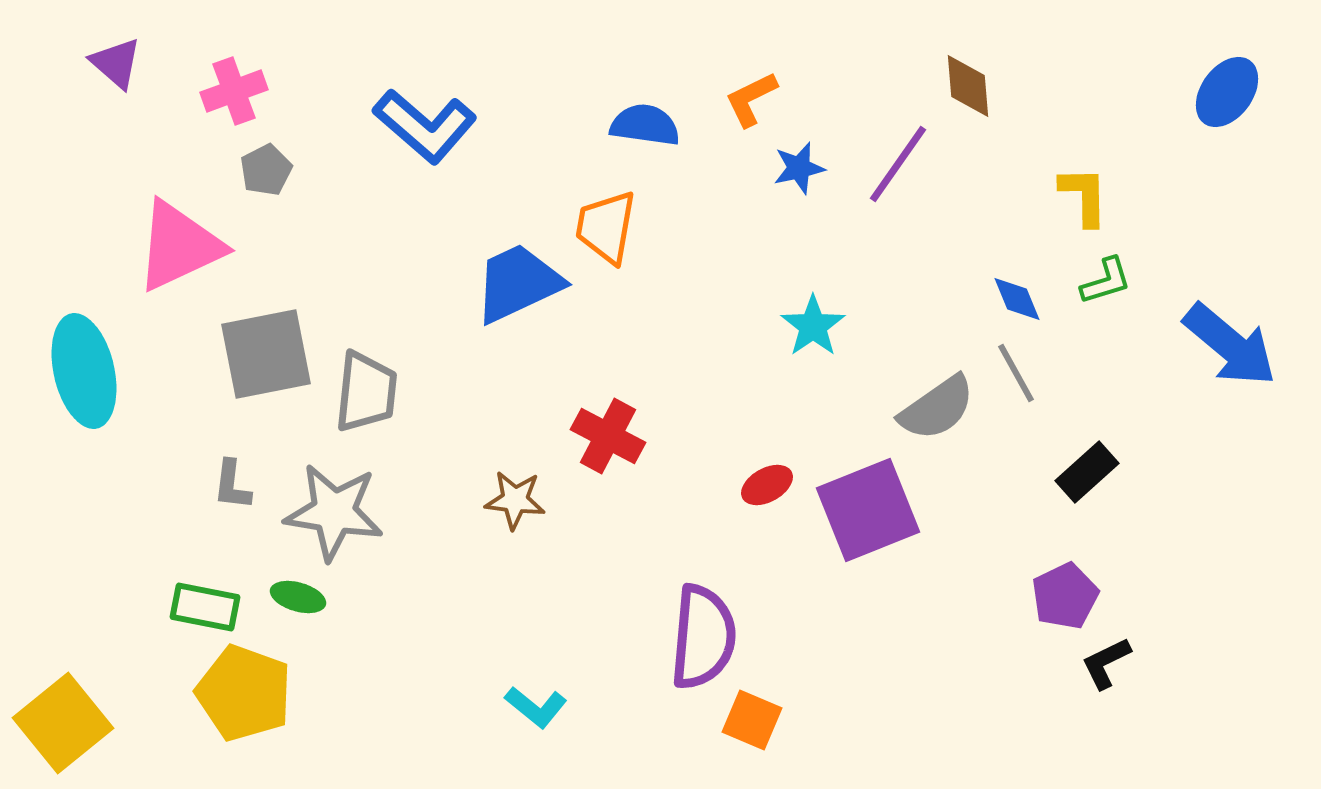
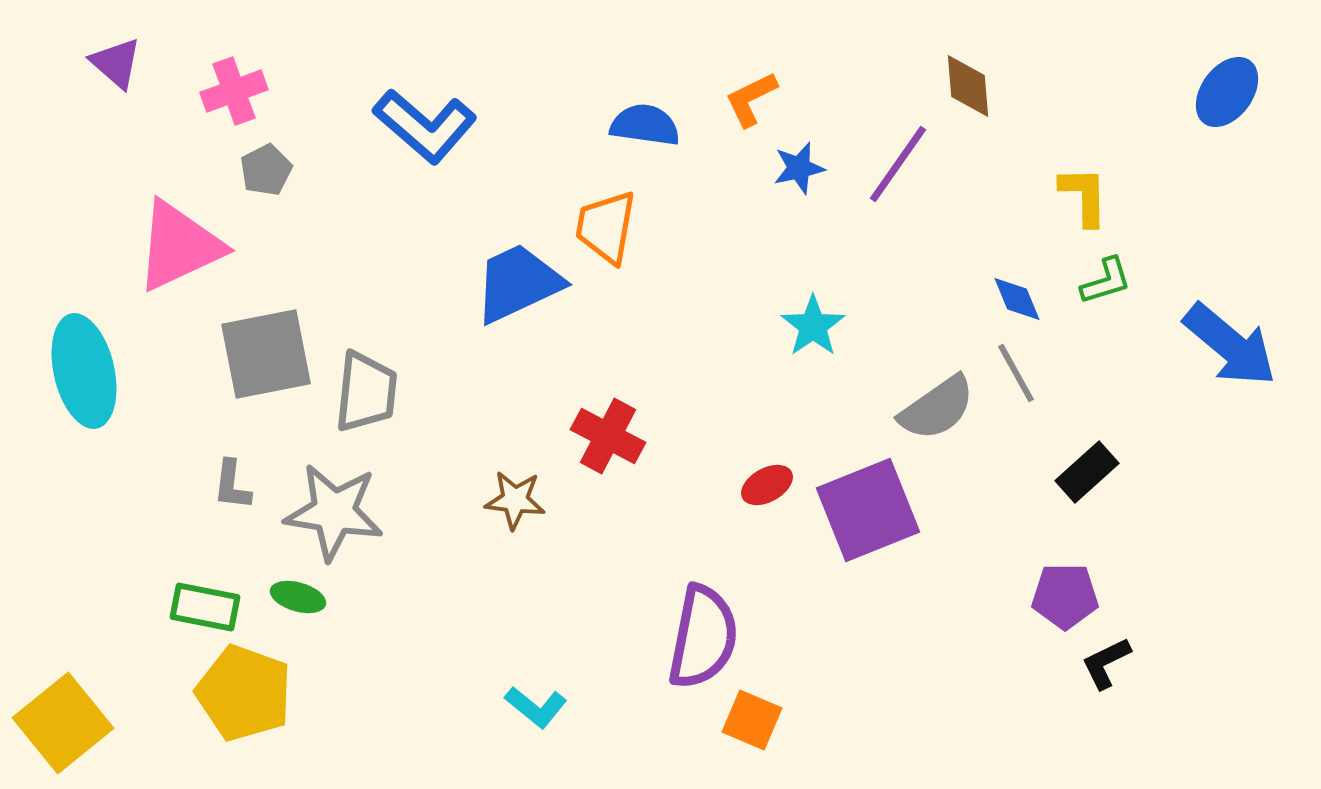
purple pentagon: rotated 26 degrees clockwise
purple semicircle: rotated 6 degrees clockwise
